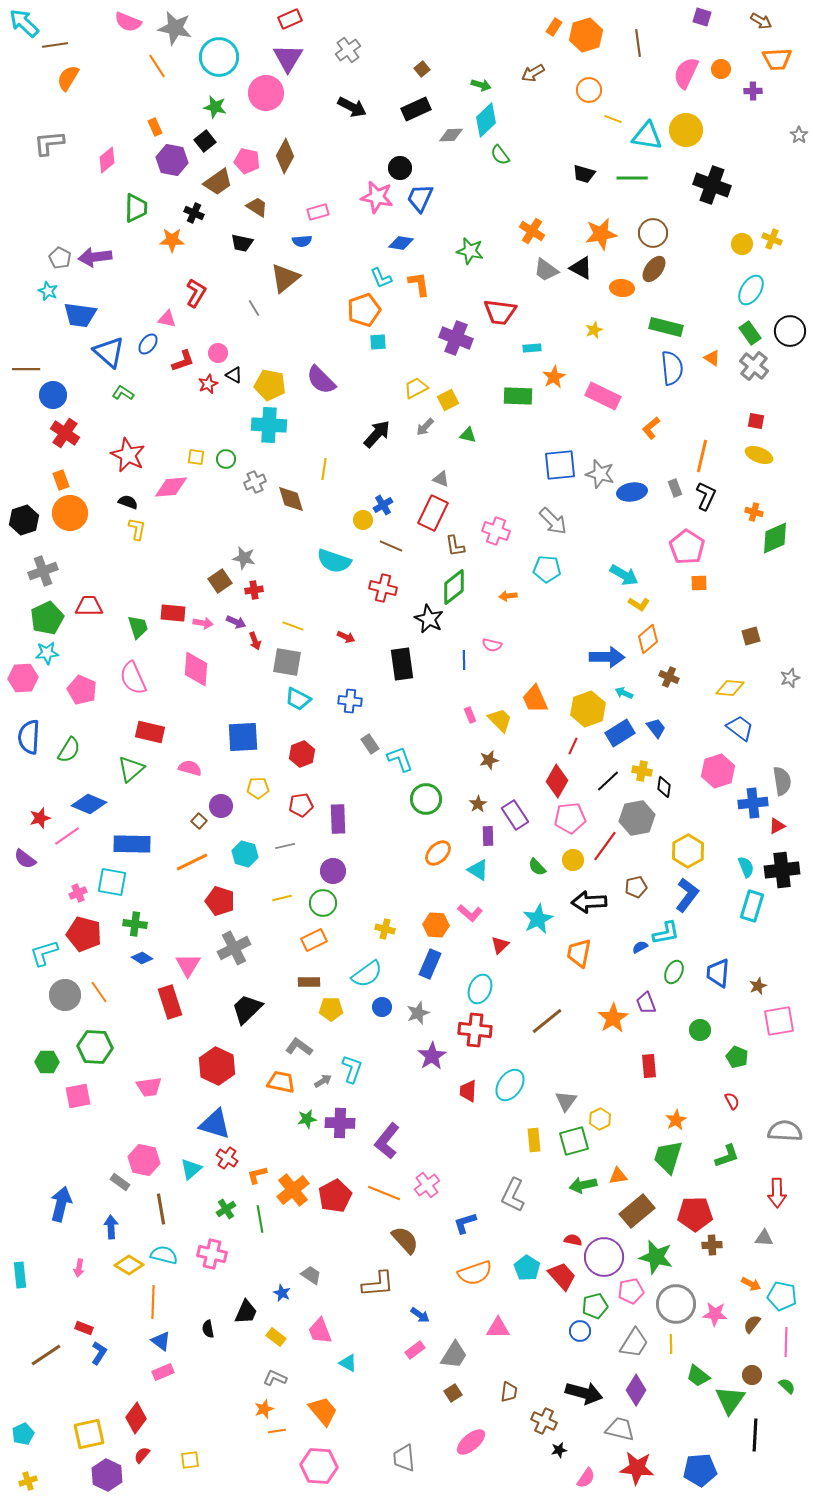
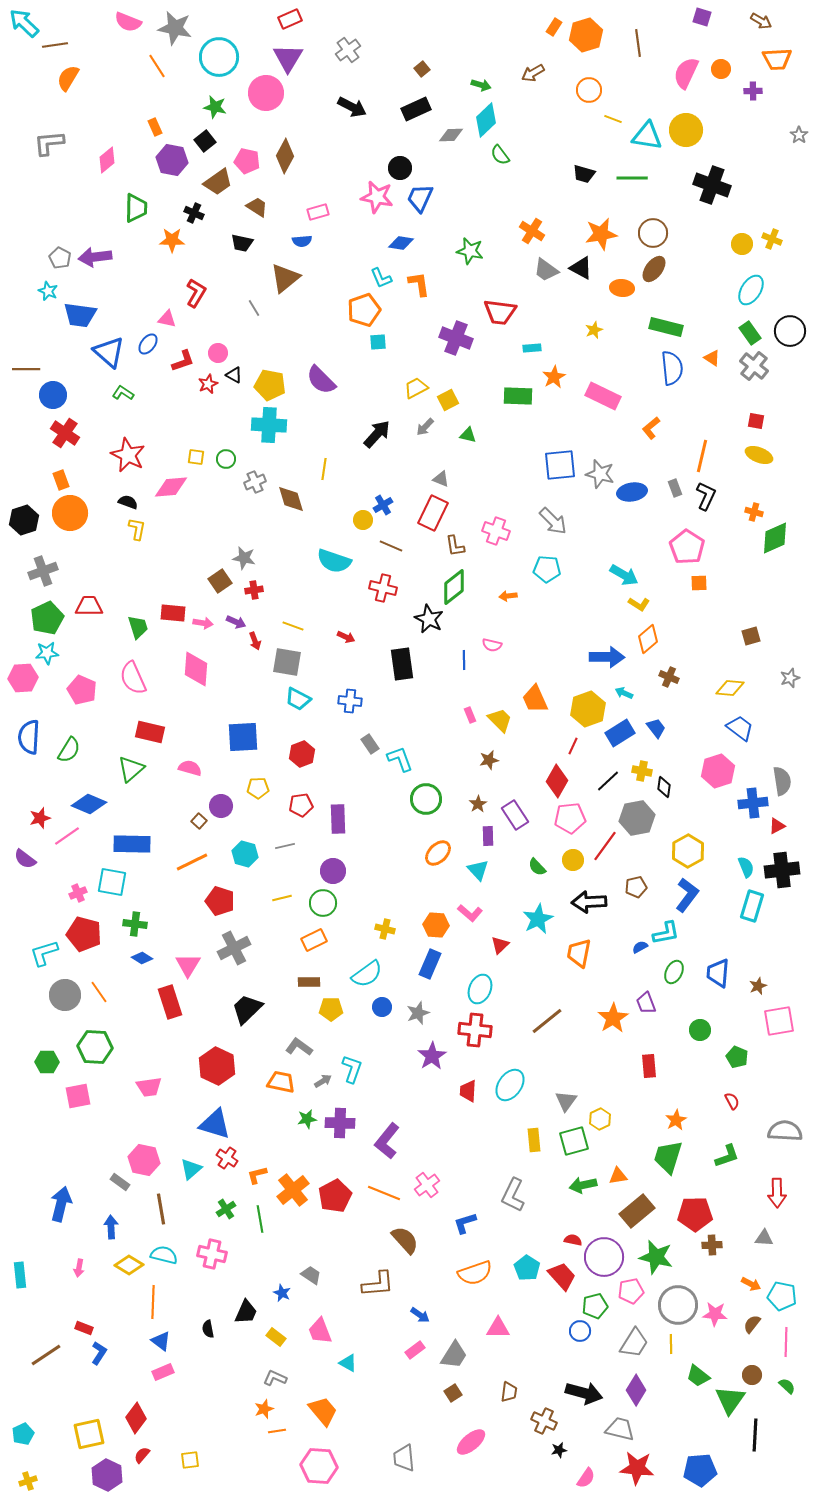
cyan triangle at (478, 870): rotated 15 degrees clockwise
gray circle at (676, 1304): moved 2 px right, 1 px down
